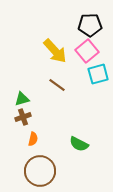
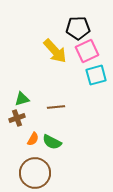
black pentagon: moved 12 px left, 3 px down
pink square: rotated 15 degrees clockwise
cyan square: moved 2 px left, 1 px down
brown line: moved 1 px left, 22 px down; rotated 42 degrees counterclockwise
brown cross: moved 6 px left, 1 px down
orange semicircle: rotated 16 degrees clockwise
green semicircle: moved 27 px left, 2 px up
brown circle: moved 5 px left, 2 px down
